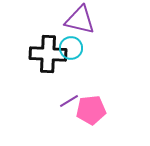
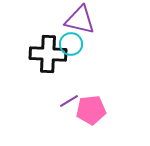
cyan circle: moved 4 px up
